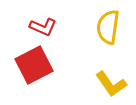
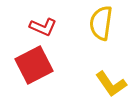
yellow semicircle: moved 7 px left, 4 px up
